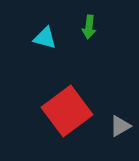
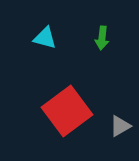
green arrow: moved 13 px right, 11 px down
